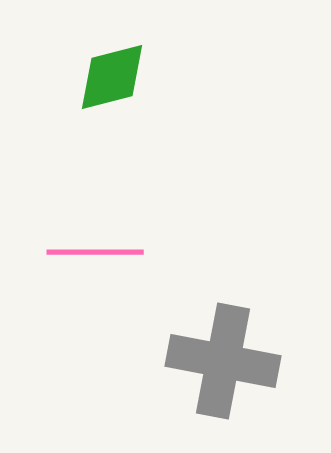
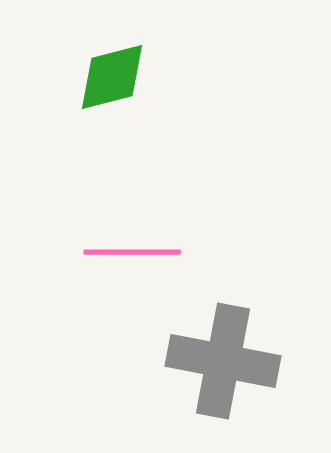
pink line: moved 37 px right
